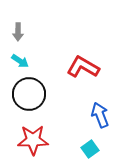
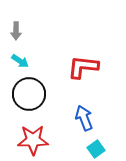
gray arrow: moved 2 px left, 1 px up
red L-shape: rotated 24 degrees counterclockwise
blue arrow: moved 16 px left, 3 px down
cyan square: moved 6 px right
